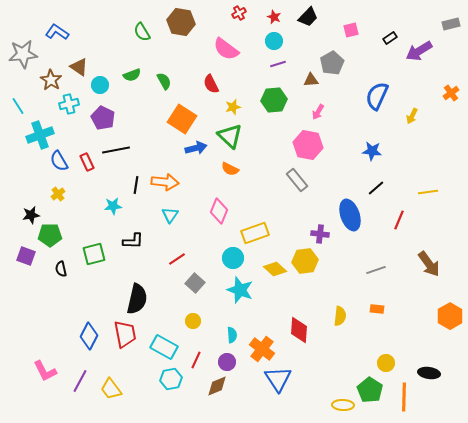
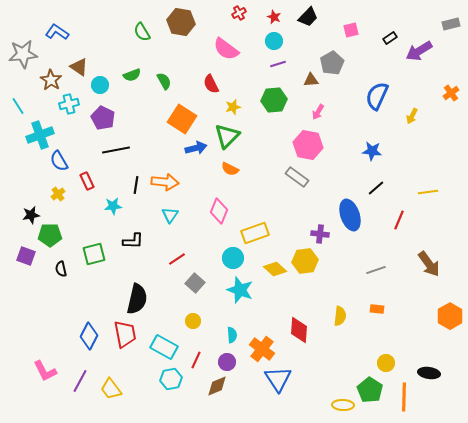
green triangle at (230, 136): moved 3 px left; rotated 32 degrees clockwise
red rectangle at (87, 162): moved 19 px down
gray rectangle at (297, 180): moved 3 px up; rotated 15 degrees counterclockwise
